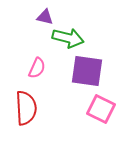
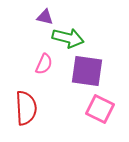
pink semicircle: moved 7 px right, 4 px up
pink square: moved 1 px left
